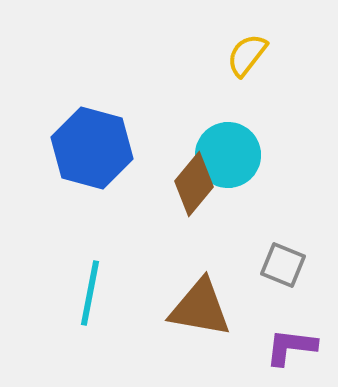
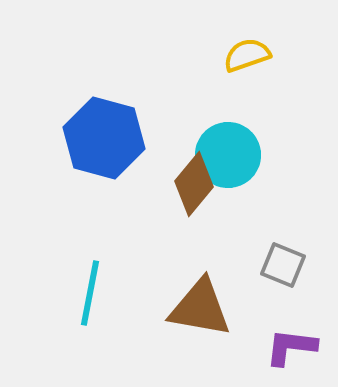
yellow semicircle: rotated 33 degrees clockwise
blue hexagon: moved 12 px right, 10 px up
